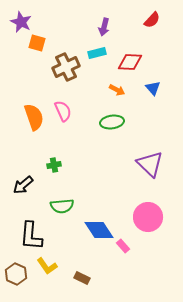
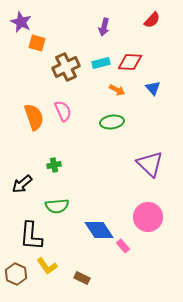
cyan rectangle: moved 4 px right, 10 px down
black arrow: moved 1 px left, 1 px up
green semicircle: moved 5 px left
